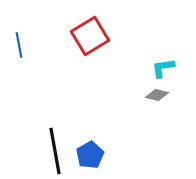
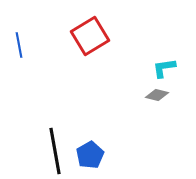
cyan L-shape: moved 1 px right
